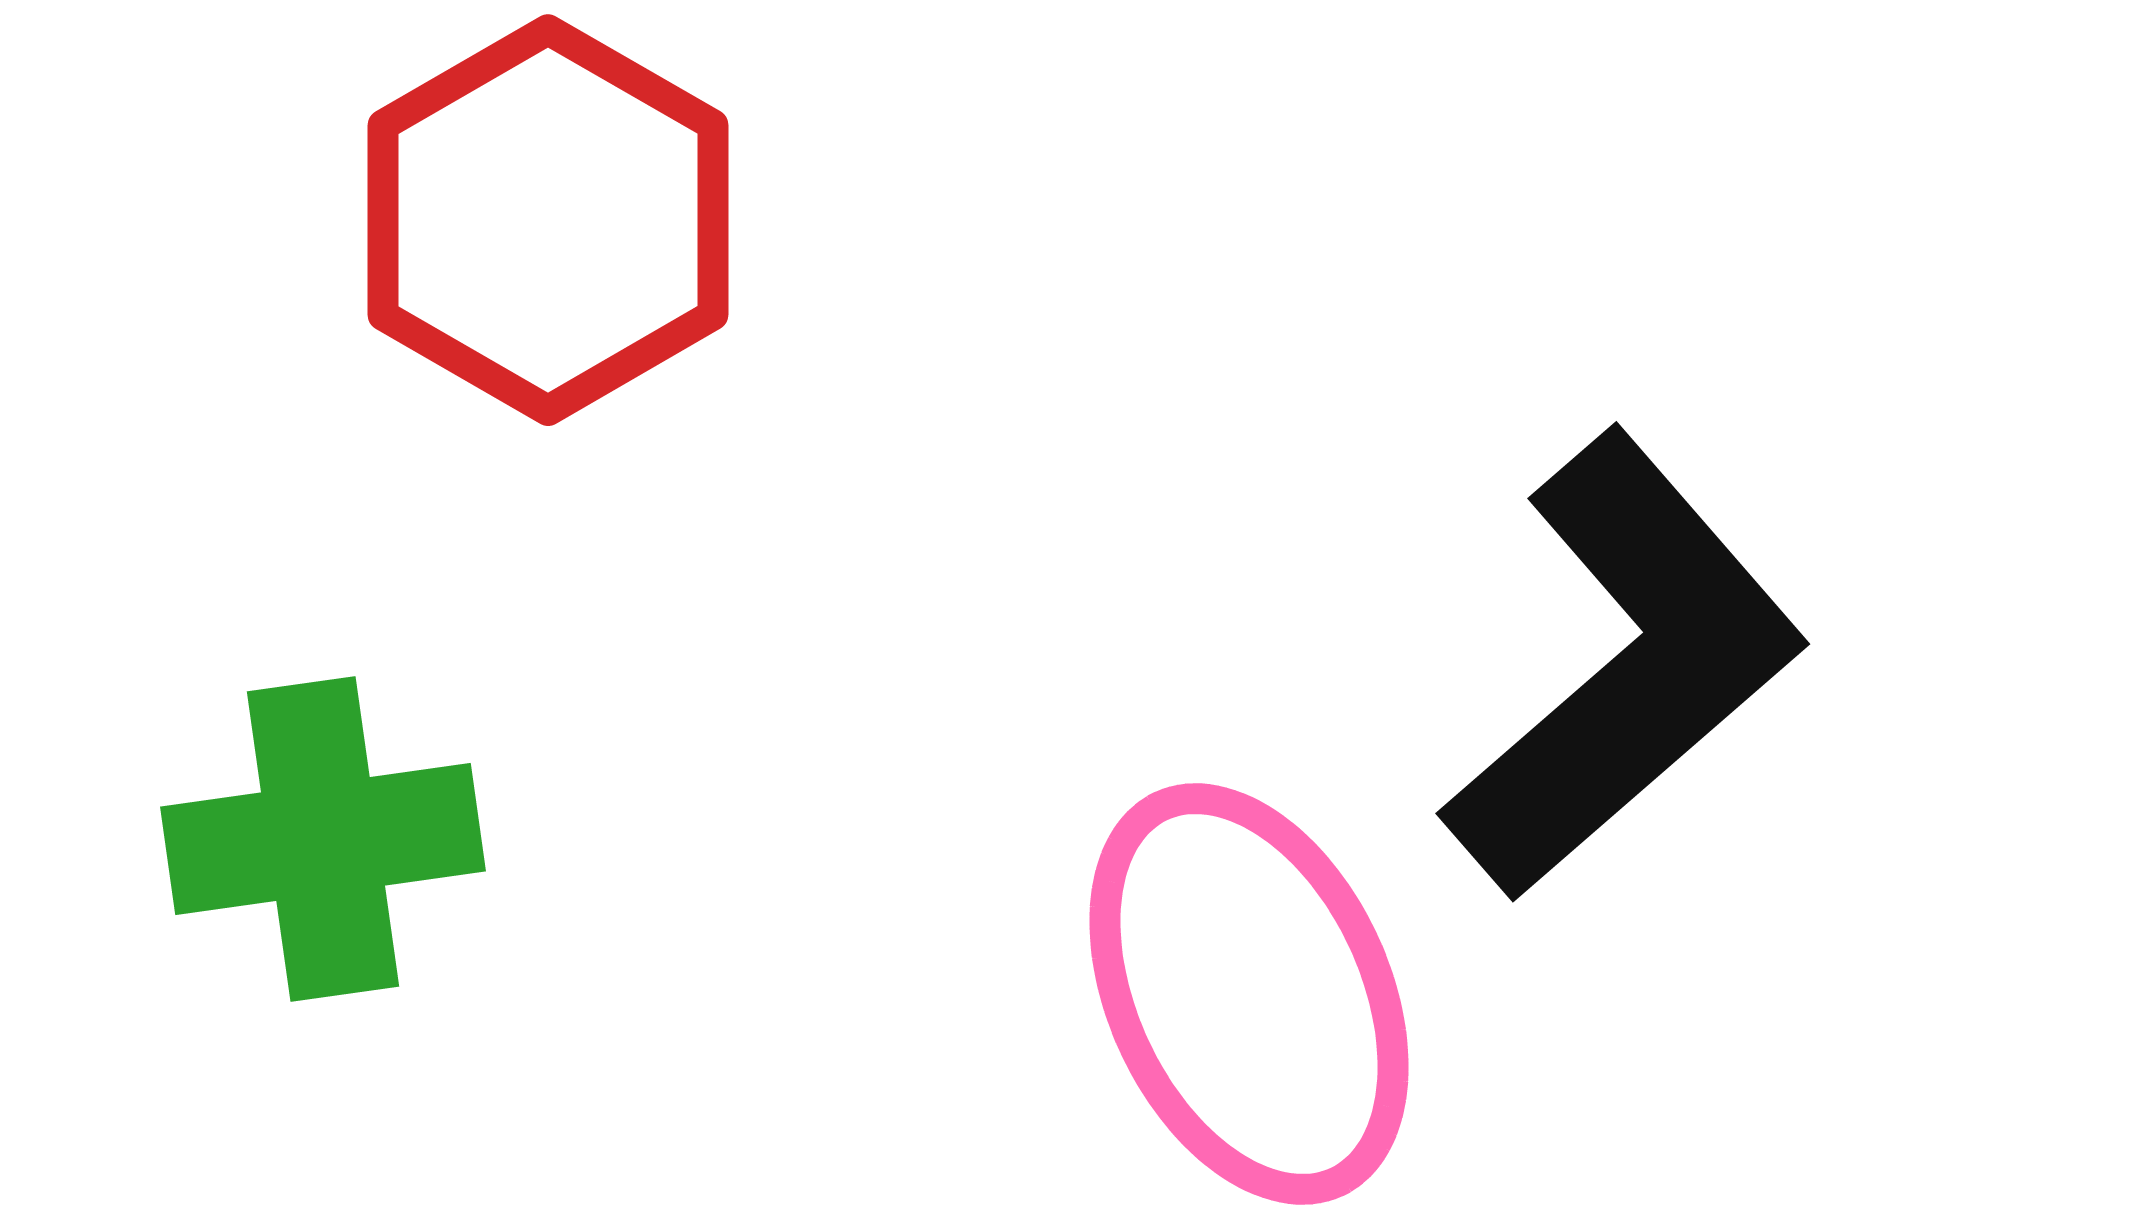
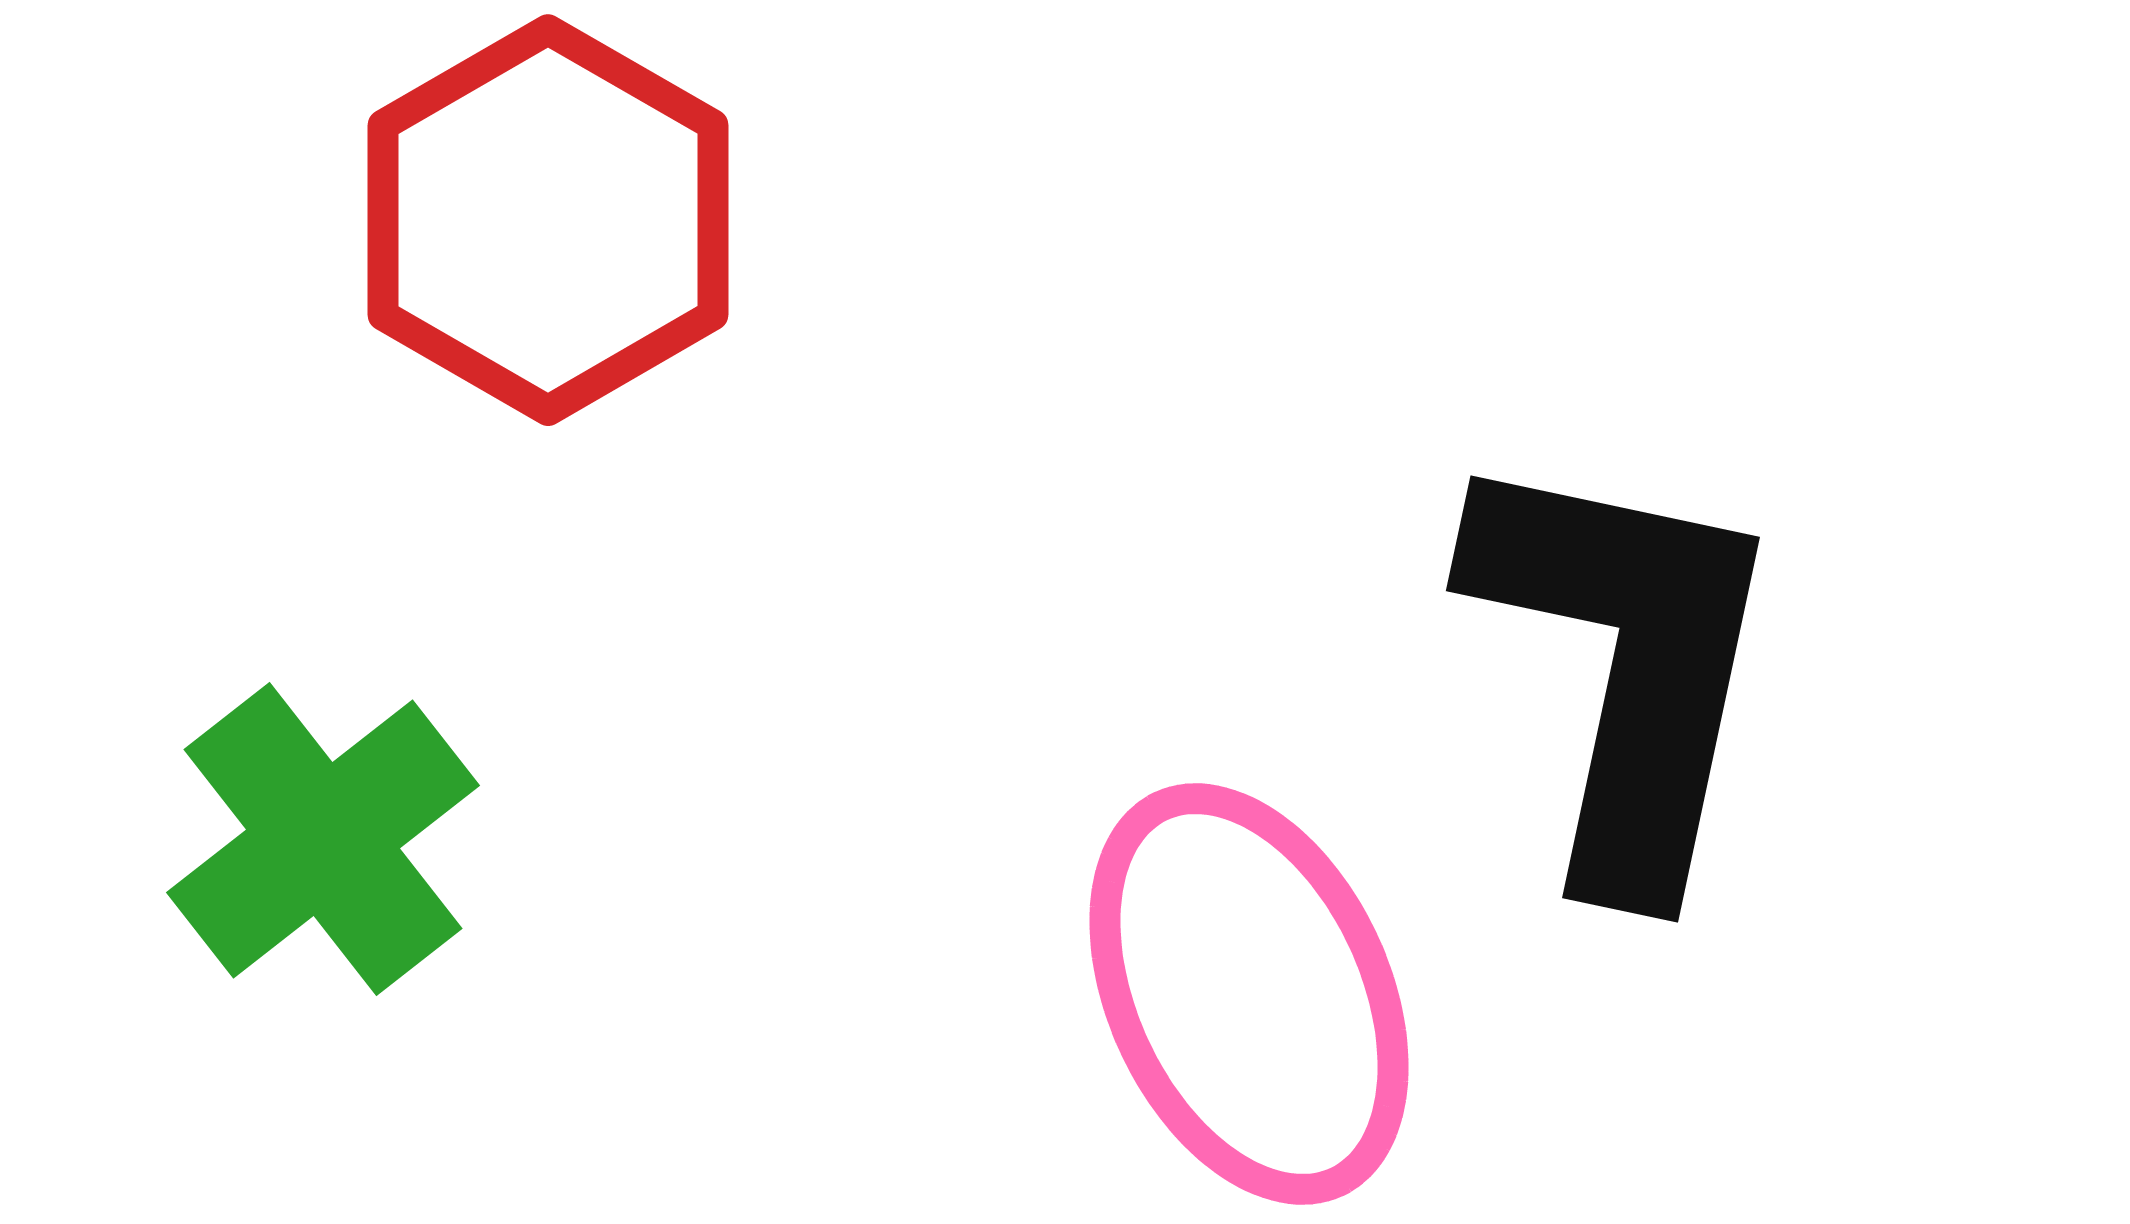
black L-shape: rotated 37 degrees counterclockwise
green cross: rotated 30 degrees counterclockwise
